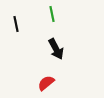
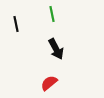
red semicircle: moved 3 px right
